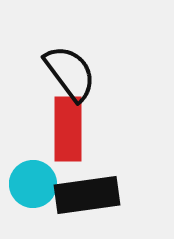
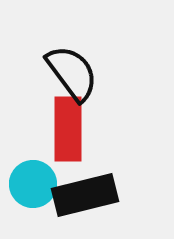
black semicircle: moved 2 px right
black rectangle: moved 2 px left; rotated 6 degrees counterclockwise
